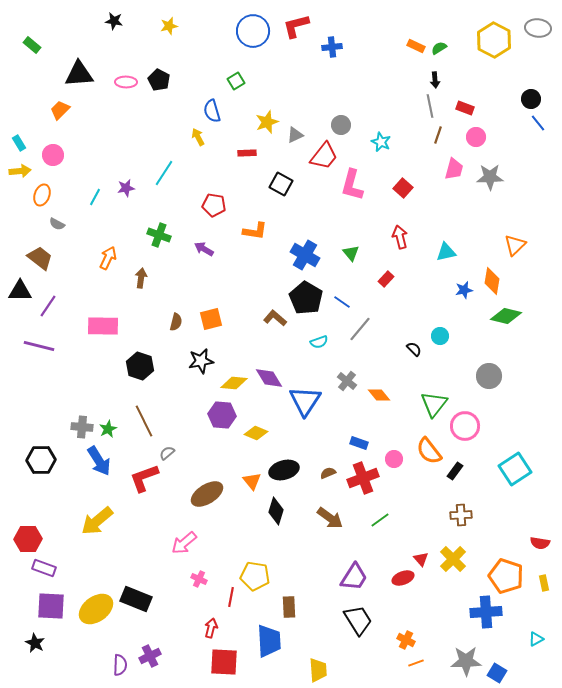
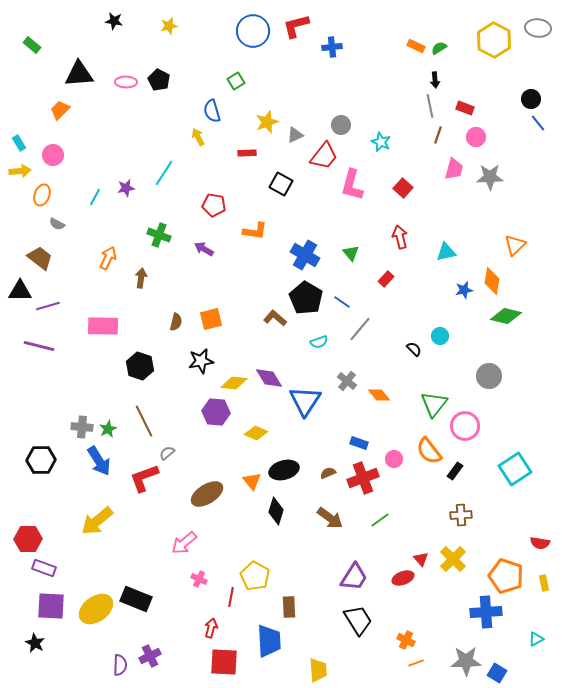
purple line at (48, 306): rotated 40 degrees clockwise
purple hexagon at (222, 415): moved 6 px left, 3 px up
yellow pentagon at (255, 576): rotated 20 degrees clockwise
